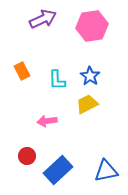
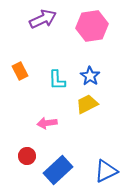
orange rectangle: moved 2 px left
pink arrow: moved 2 px down
blue triangle: rotated 15 degrees counterclockwise
